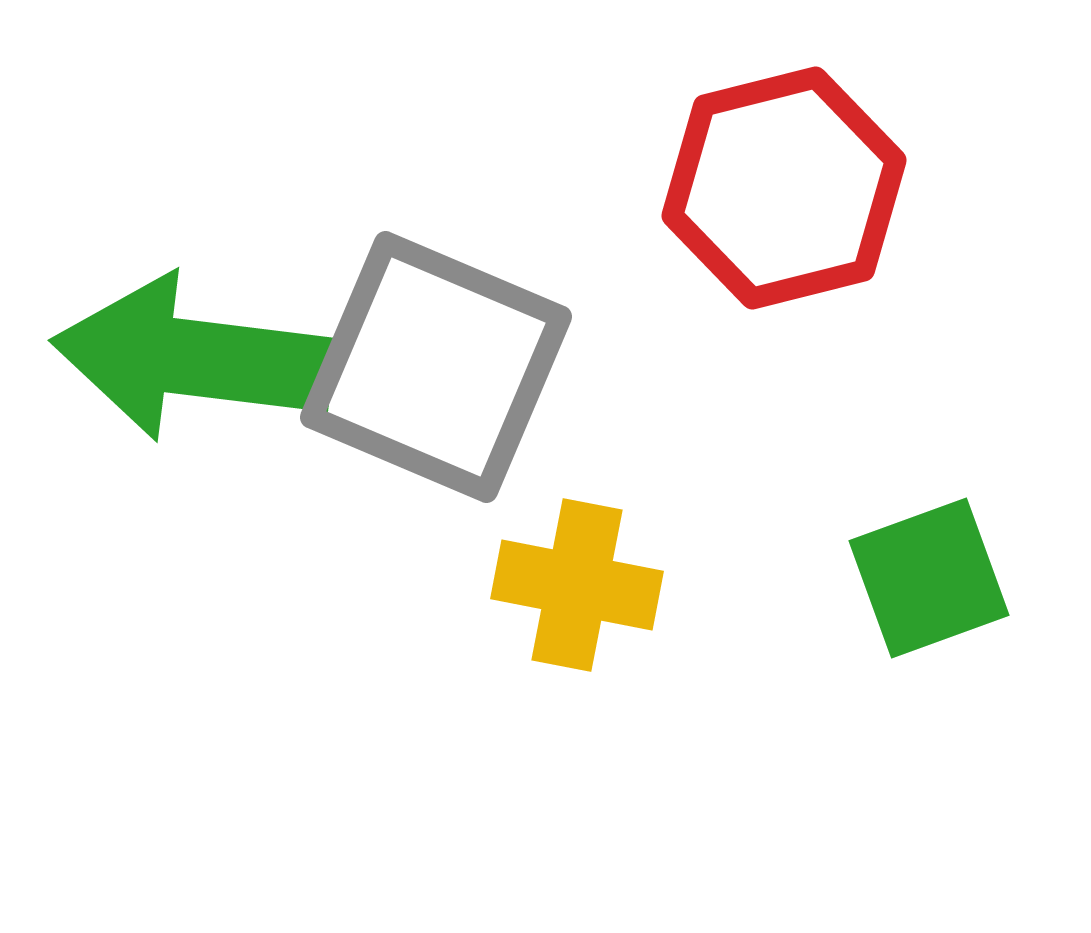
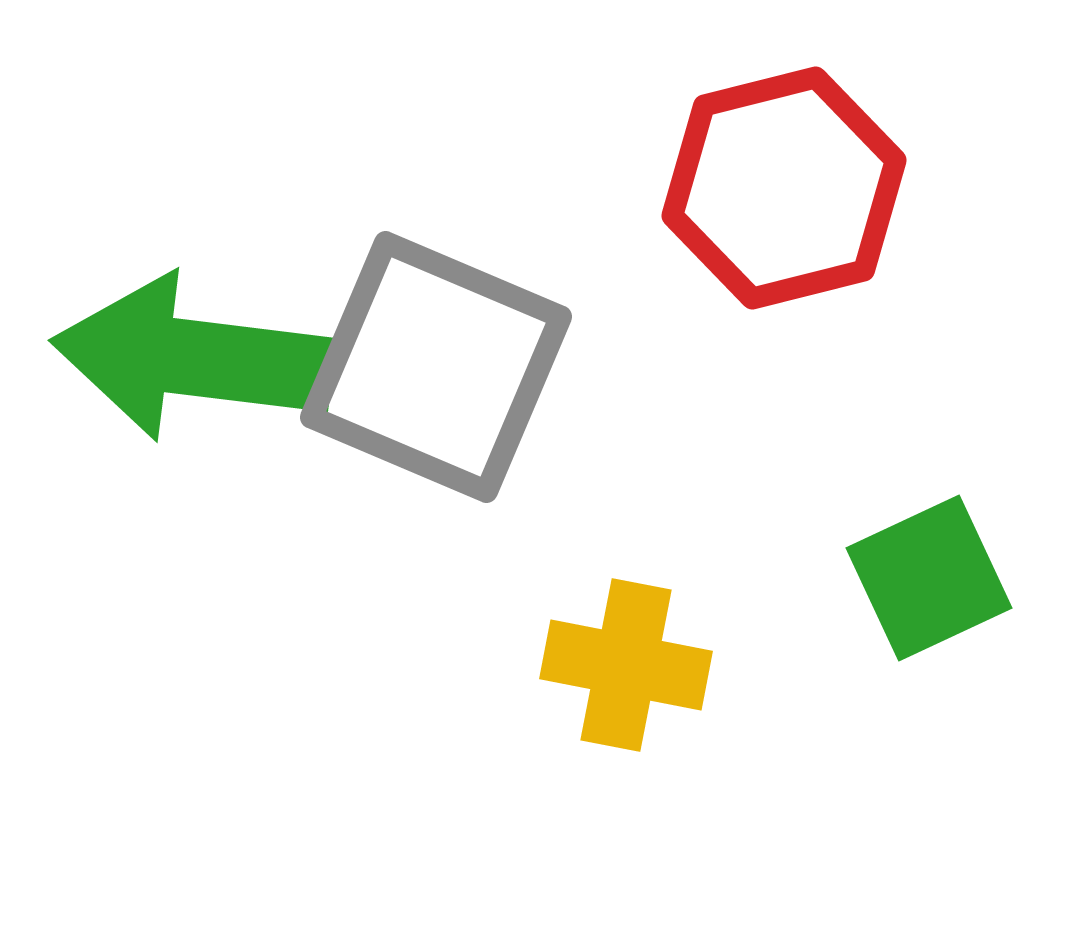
green square: rotated 5 degrees counterclockwise
yellow cross: moved 49 px right, 80 px down
